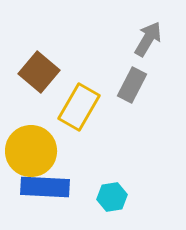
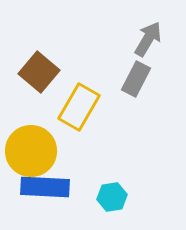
gray rectangle: moved 4 px right, 6 px up
